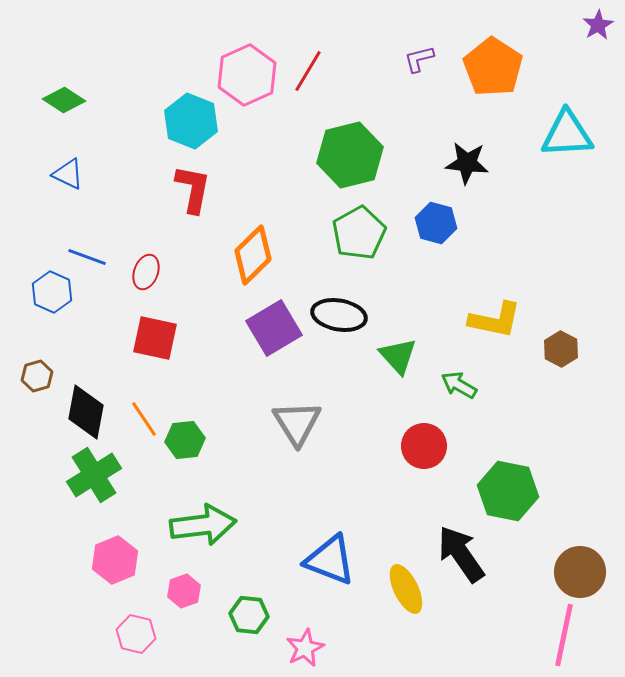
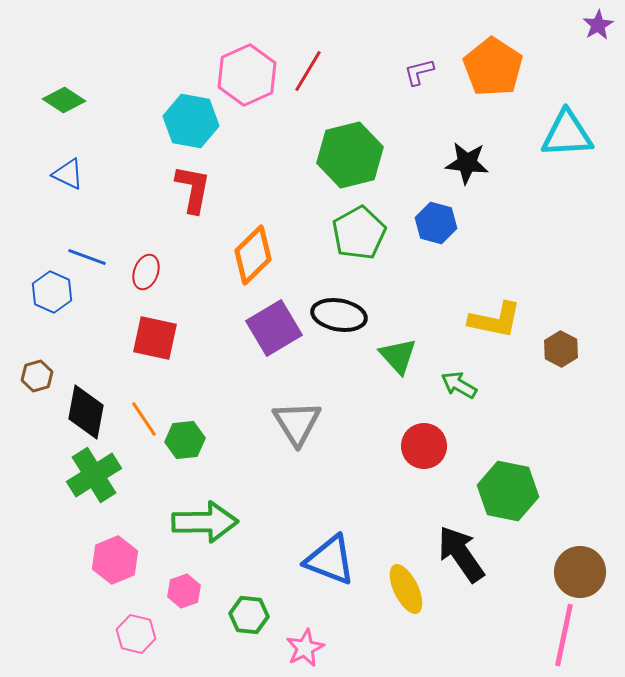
purple L-shape at (419, 59): moved 13 px down
cyan hexagon at (191, 121): rotated 12 degrees counterclockwise
green arrow at (203, 525): moved 2 px right, 3 px up; rotated 6 degrees clockwise
